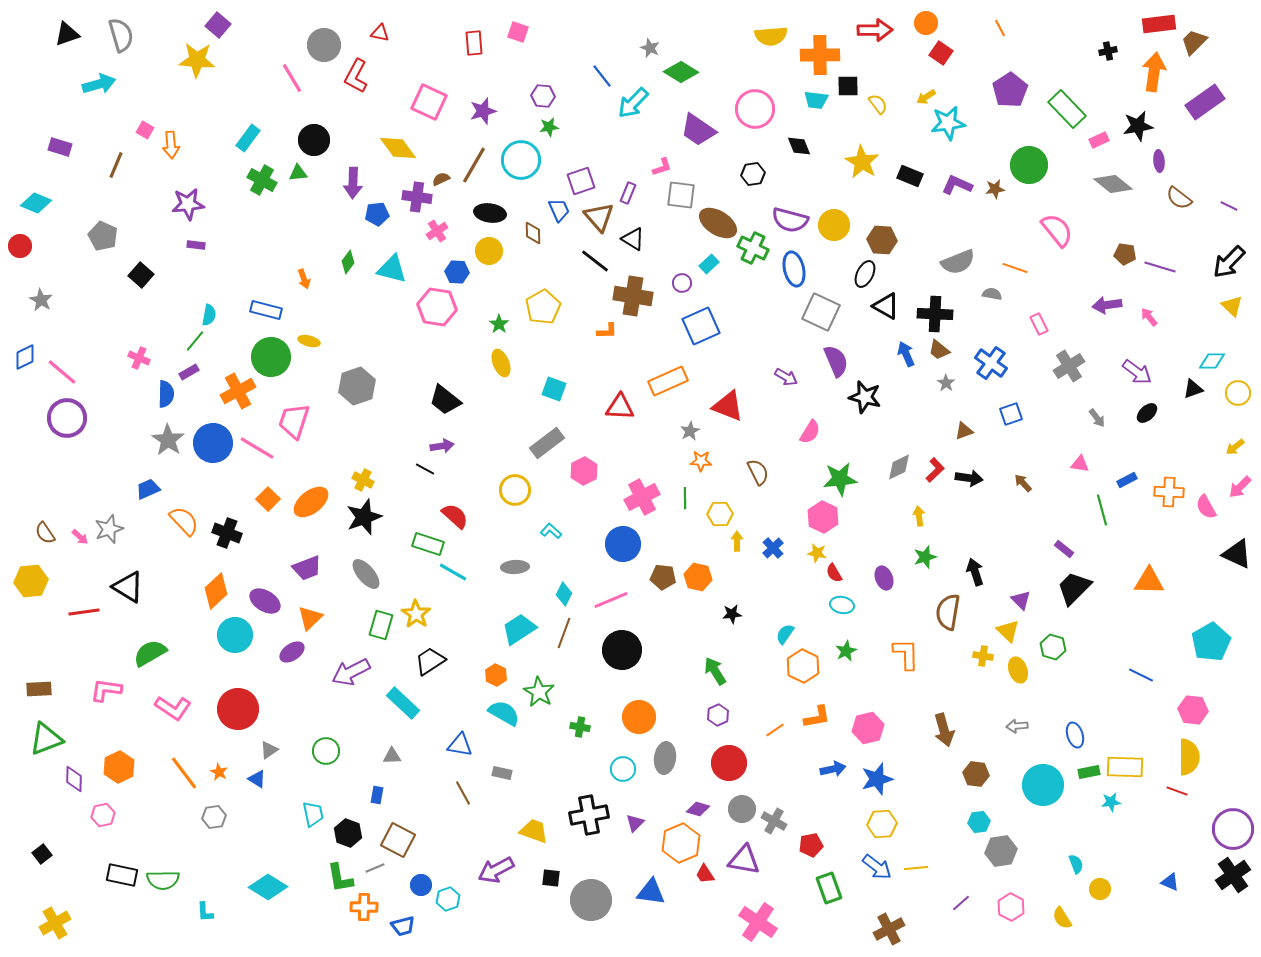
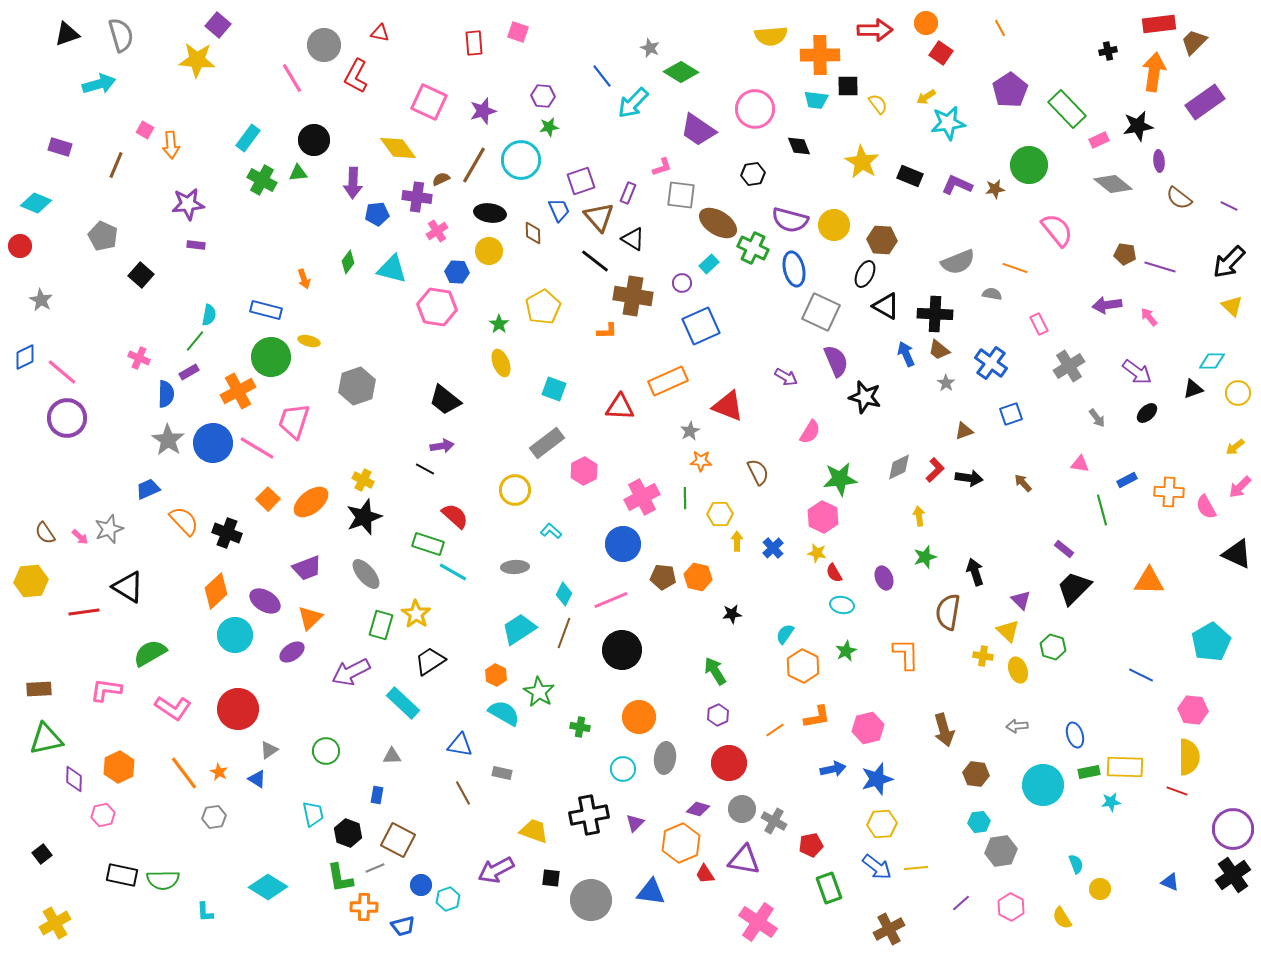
green triangle at (46, 739): rotated 9 degrees clockwise
